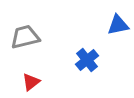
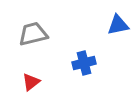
gray trapezoid: moved 8 px right, 3 px up
blue cross: moved 3 px left, 3 px down; rotated 25 degrees clockwise
